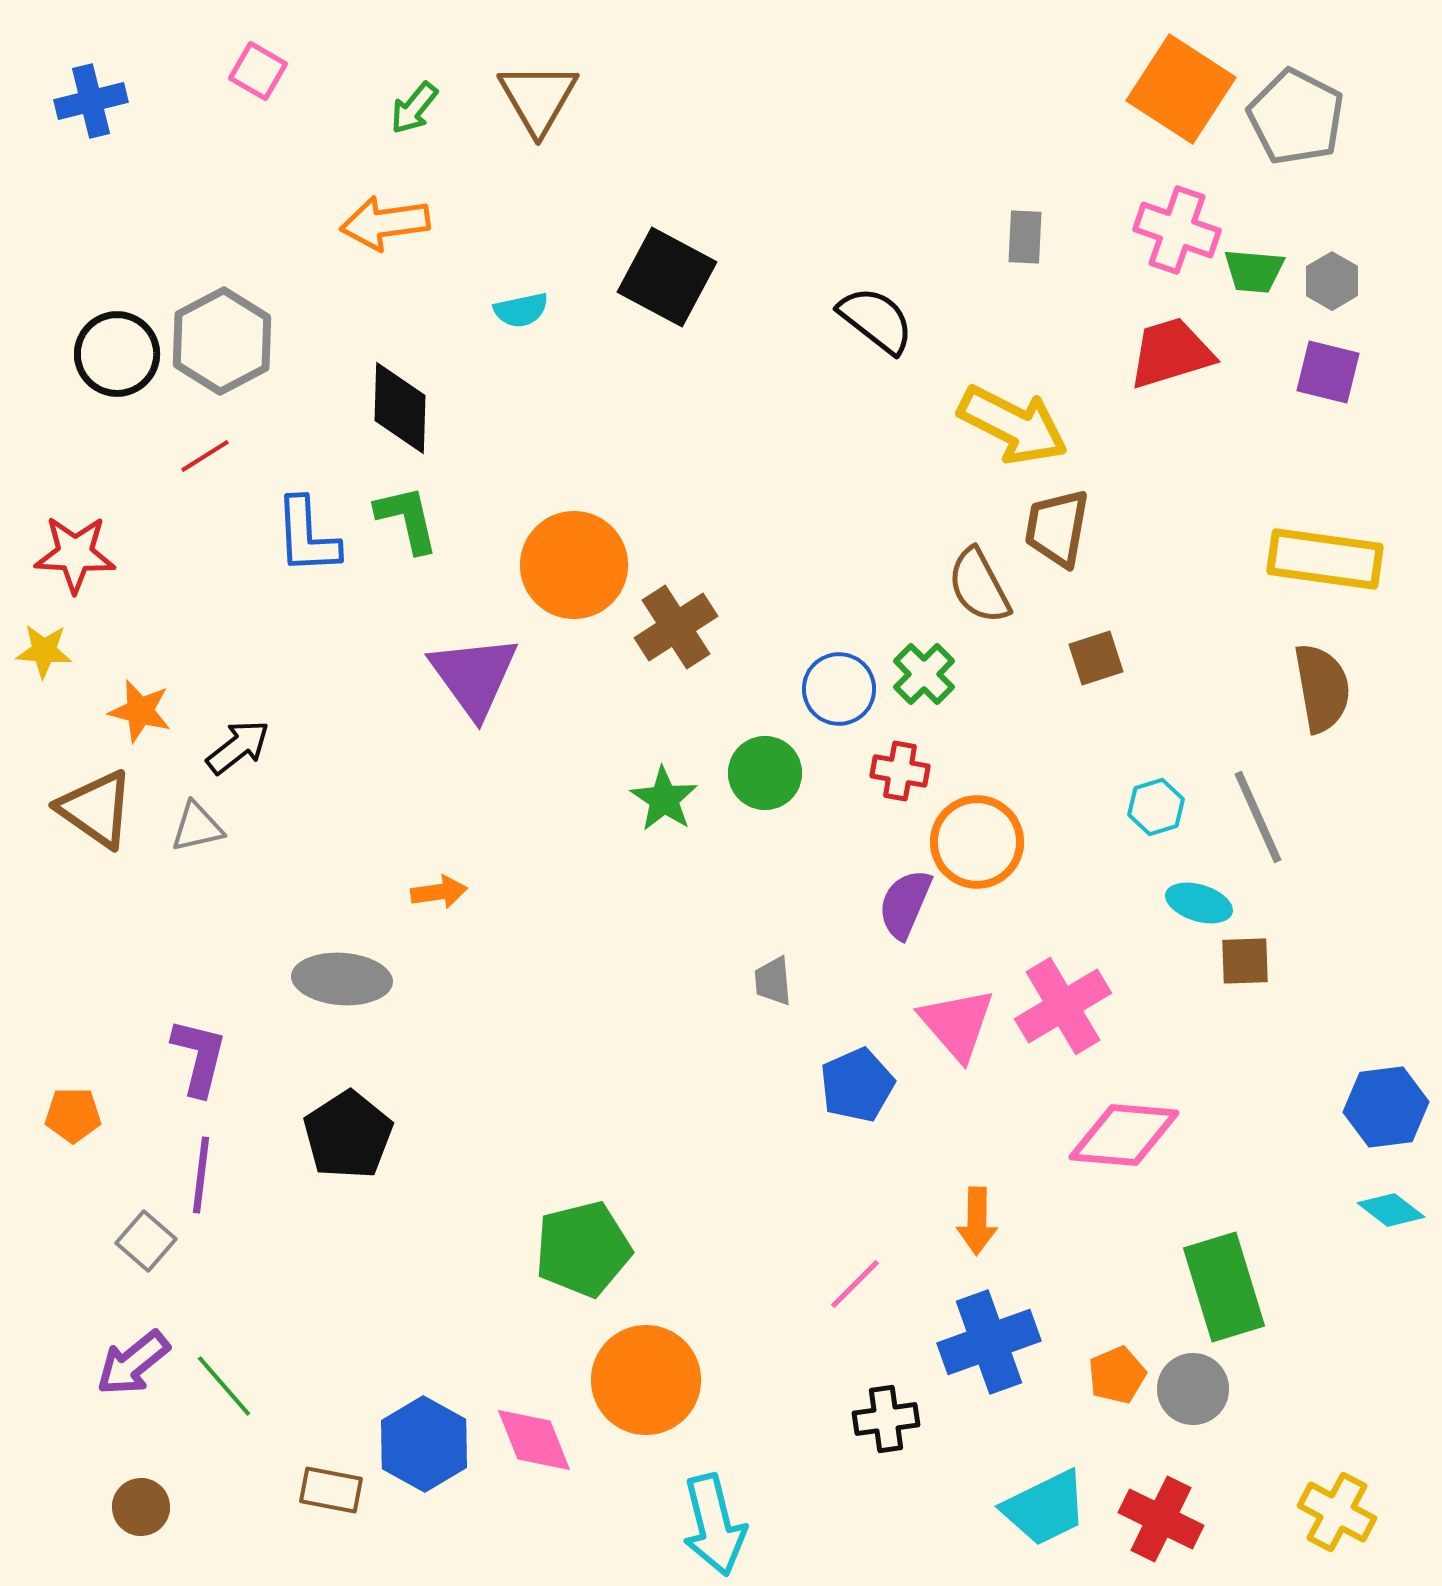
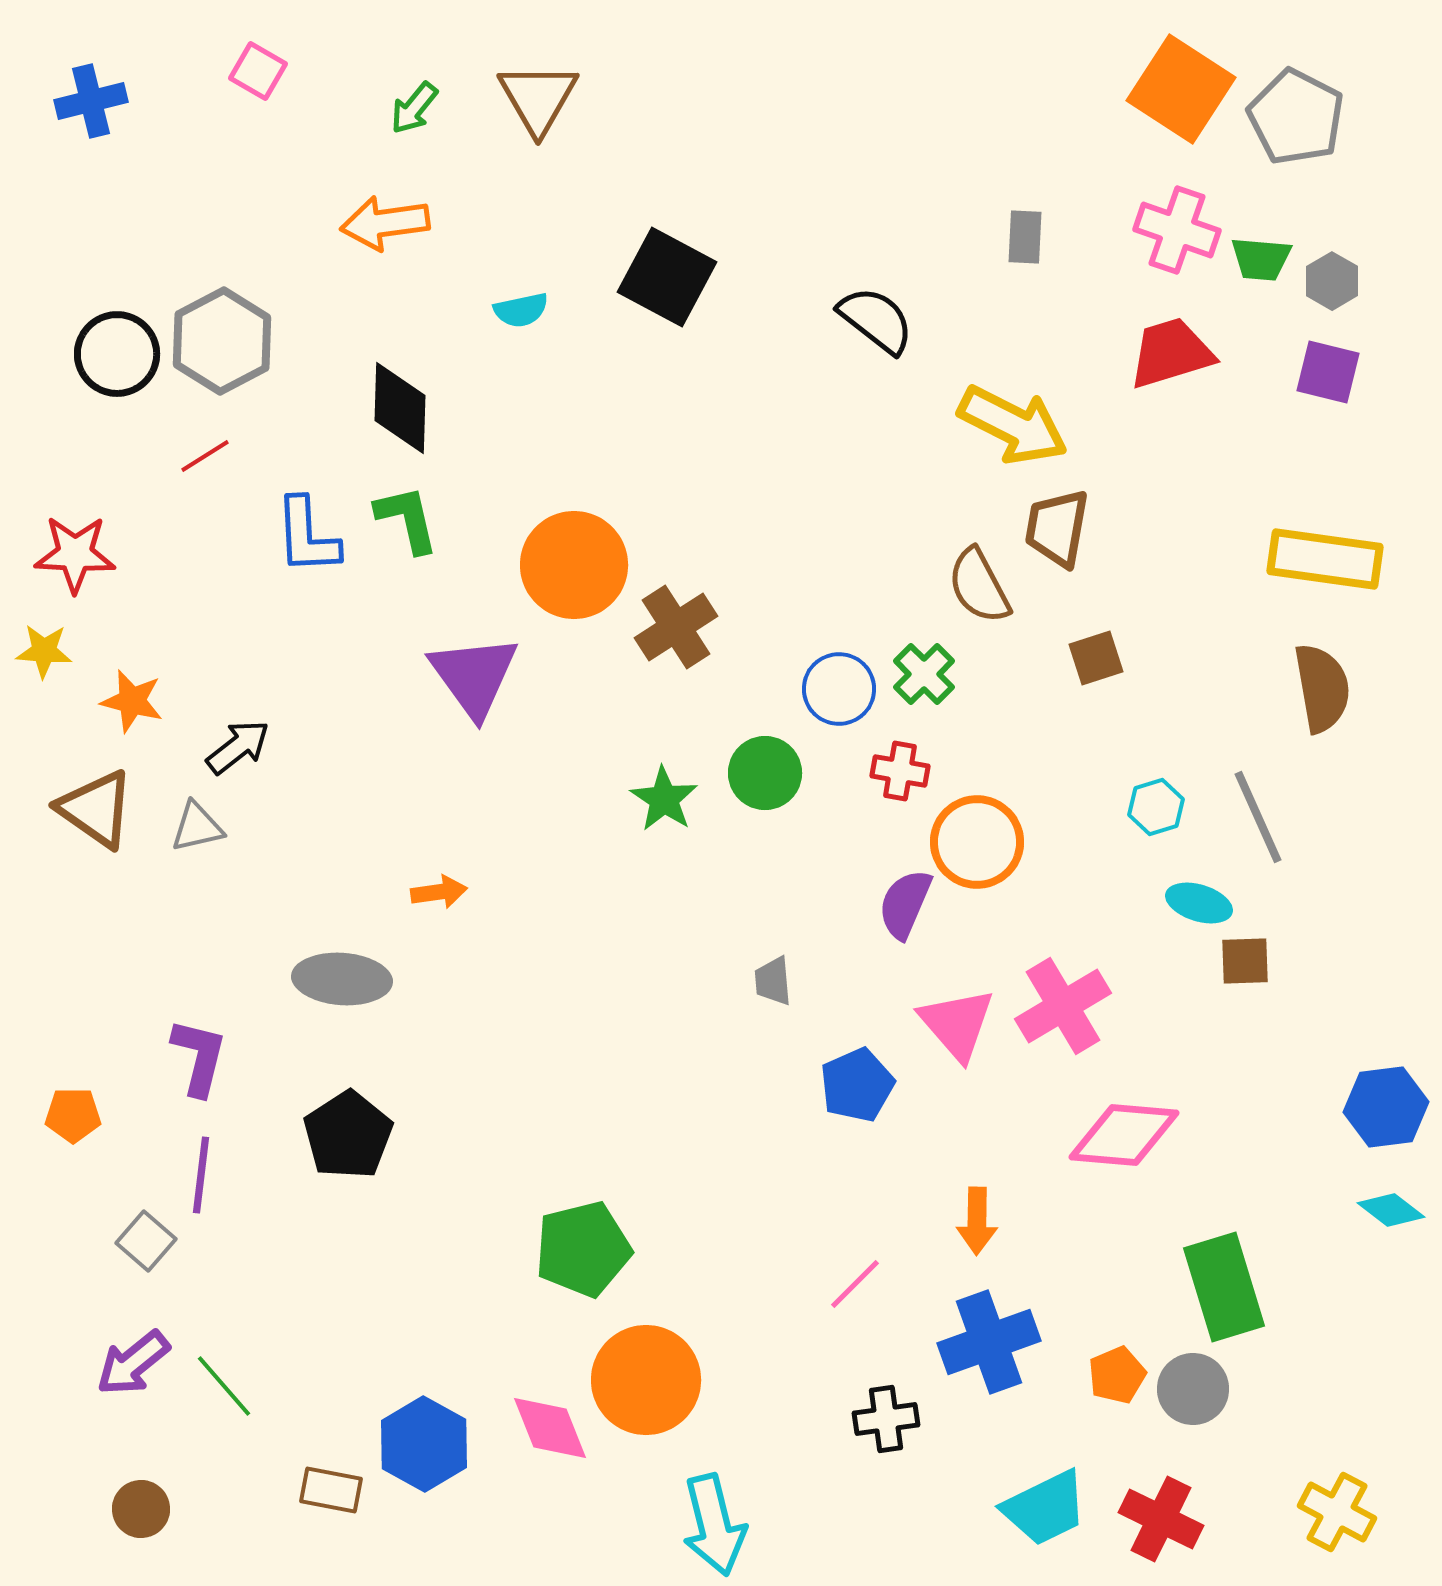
green trapezoid at (1254, 271): moved 7 px right, 12 px up
orange star at (140, 711): moved 8 px left, 10 px up
pink diamond at (534, 1440): moved 16 px right, 12 px up
brown circle at (141, 1507): moved 2 px down
